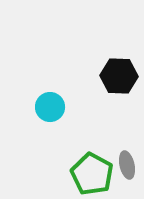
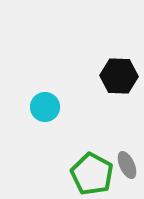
cyan circle: moved 5 px left
gray ellipse: rotated 12 degrees counterclockwise
